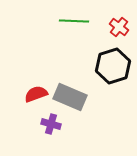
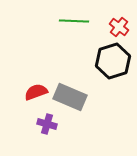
black hexagon: moved 5 px up
red semicircle: moved 2 px up
purple cross: moved 4 px left
